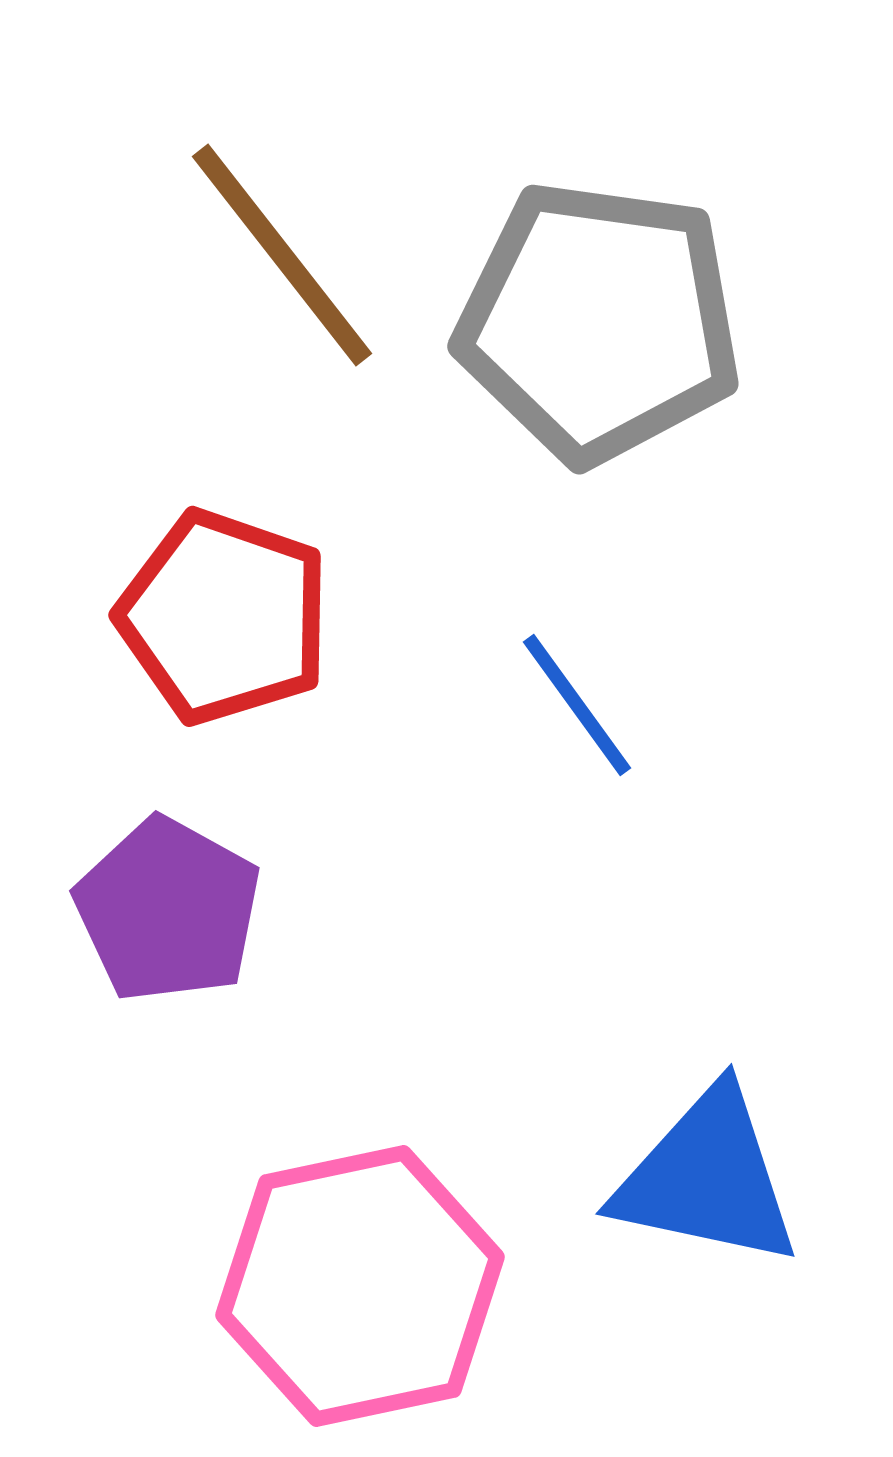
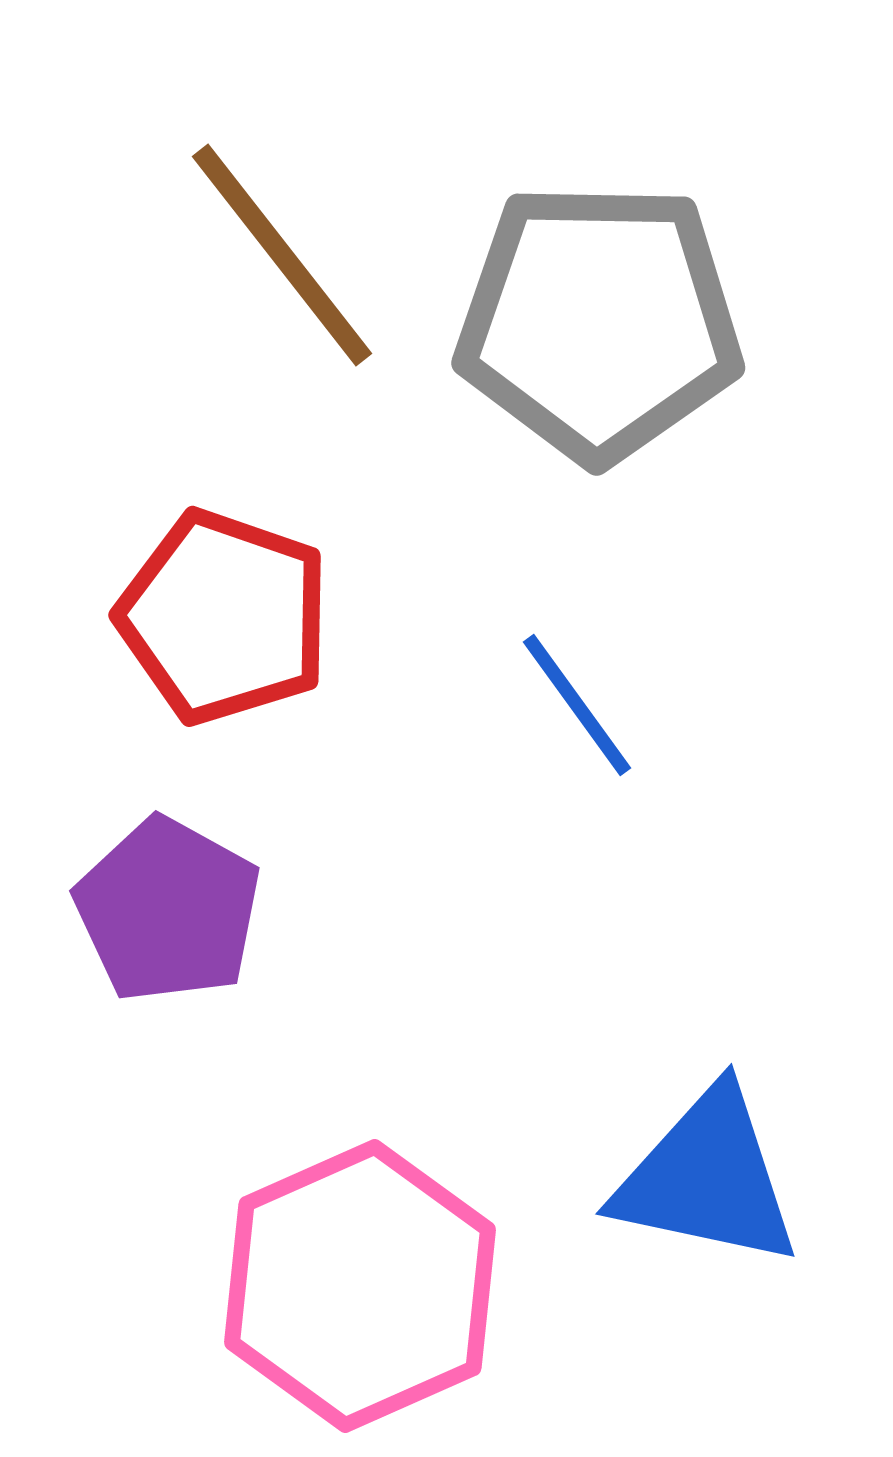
gray pentagon: rotated 7 degrees counterclockwise
pink hexagon: rotated 12 degrees counterclockwise
